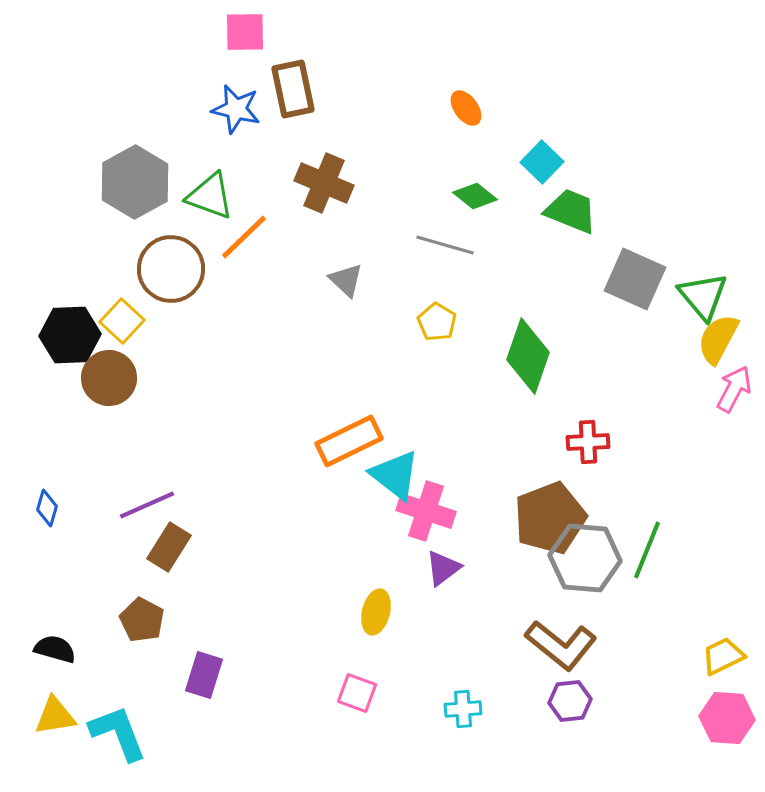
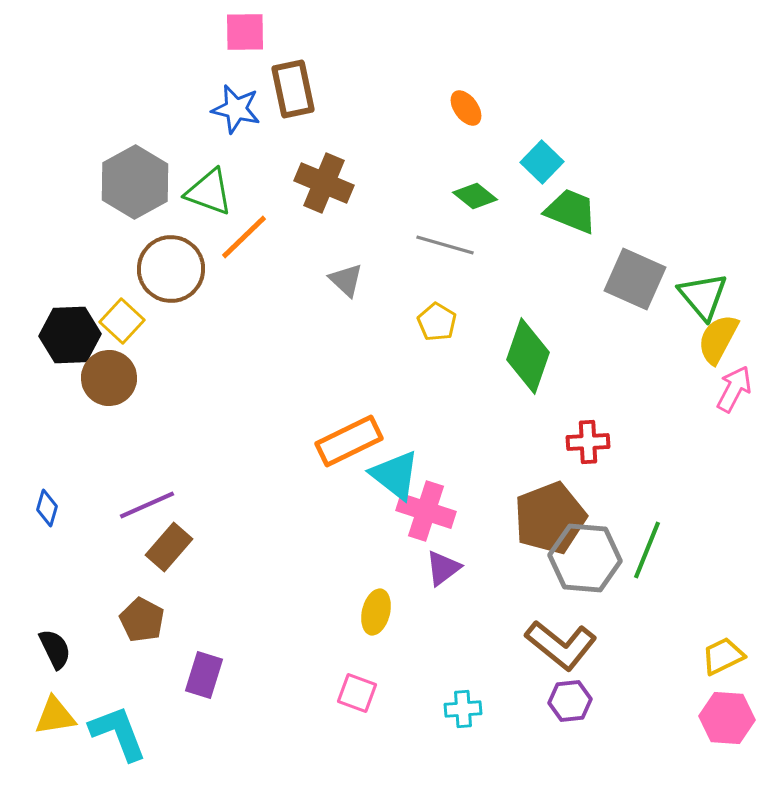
green triangle at (210, 196): moved 1 px left, 4 px up
brown rectangle at (169, 547): rotated 9 degrees clockwise
black semicircle at (55, 649): rotated 48 degrees clockwise
